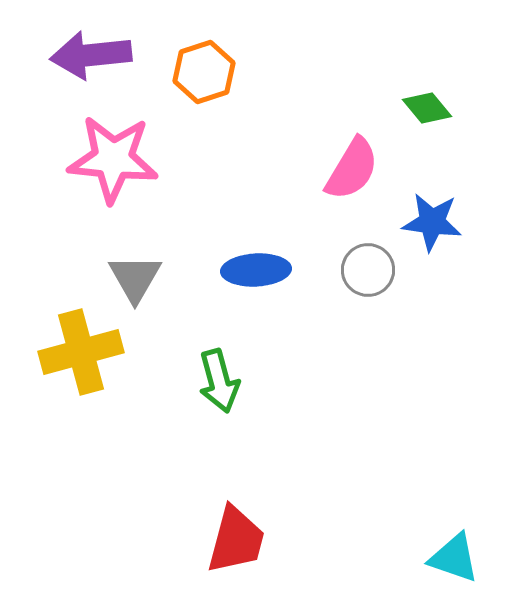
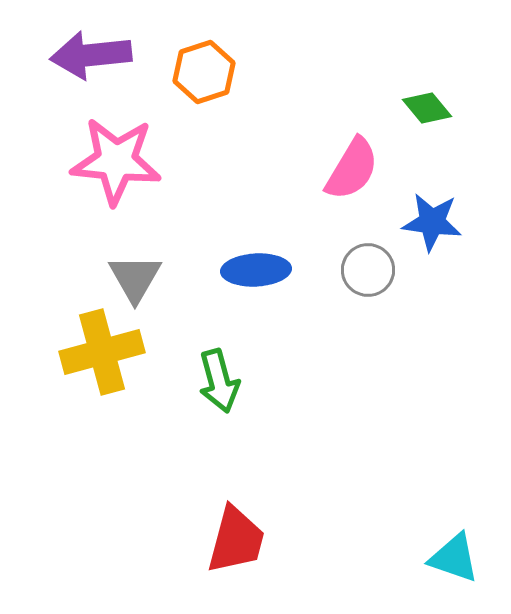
pink star: moved 3 px right, 2 px down
yellow cross: moved 21 px right
